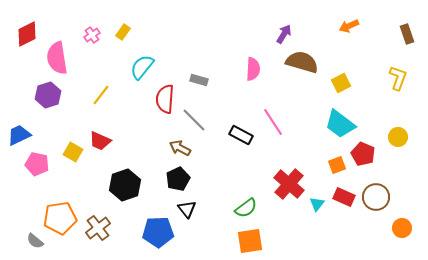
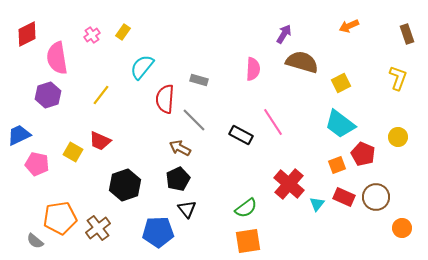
orange square at (250, 241): moved 2 px left
